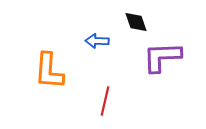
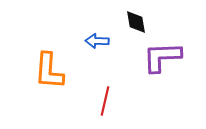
black diamond: rotated 10 degrees clockwise
